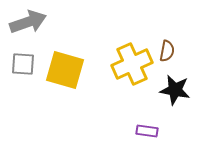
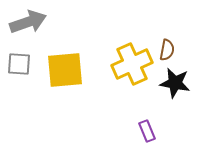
brown semicircle: moved 1 px up
gray square: moved 4 px left
yellow square: rotated 21 degrees counterclockwise
black star: moved 7 px up
purple rectangle: rotated 60 degrees clockwise
